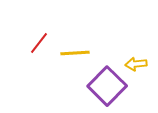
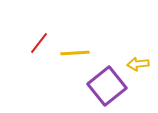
yellow arrow: moved 2 px right
purple square: rotated 6 degrees clockwise
